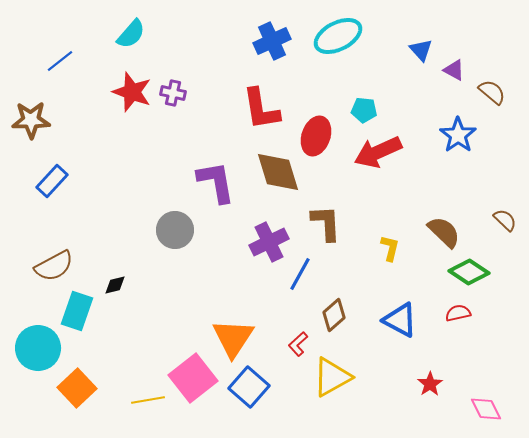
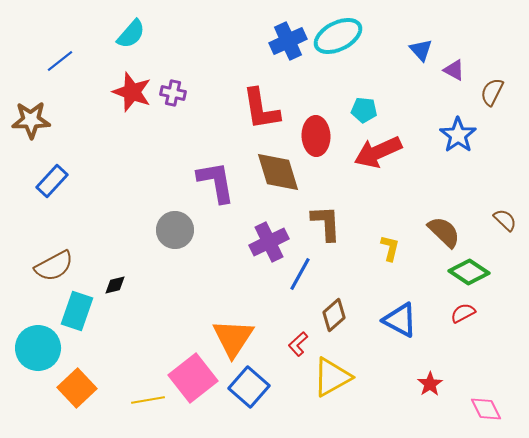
blue cross at (272, 41): moved 16 px right
brown semicircle at (492, 92): rotated 104 degrees counterclockwise
red ellipse at (316, 136): rotated 21 degrees counterclockwise
red semicircle at (458, 313): moved 5 px right; rotated 15 degrees counterclockwise
